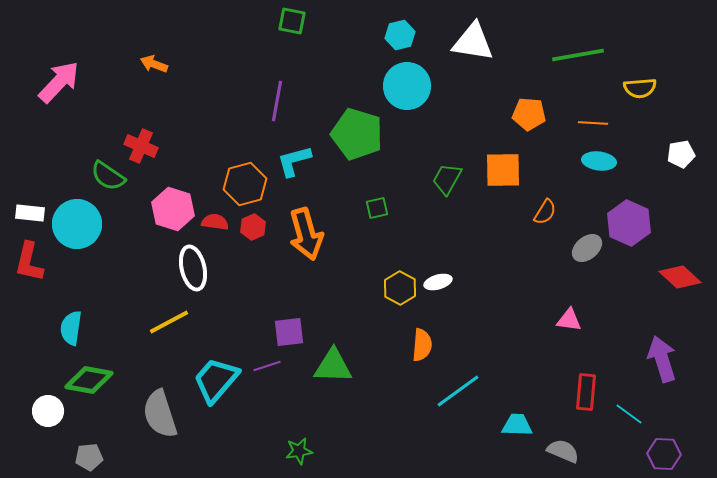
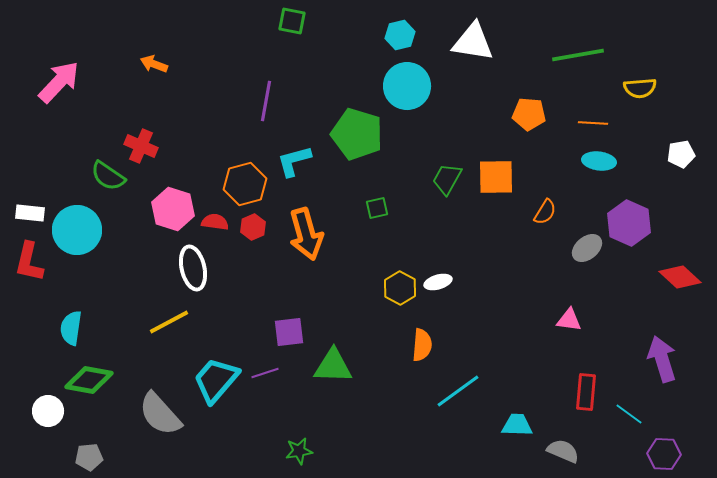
purple line at (277, 101): moved 11 px left
orange square at (503, 170): moved 7 px left, 7 px down
cyan circle at (77, 224): moved 6 px down
purple line at (267, 366): moved 2 px left, 7 px down
gray semicircle at (160, 414): rotated 24 degrees counterclockwise
